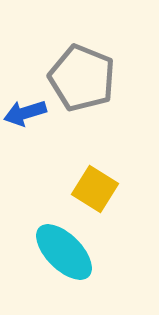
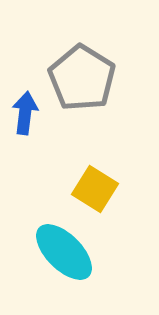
gray pentagon: rotated 10 degrees clockwise
blue arrow: rotated 114 degrees clockwise
